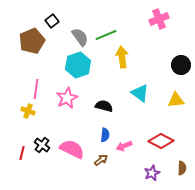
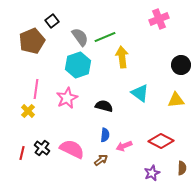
green line: moved 1 px left, 2 px down
yellow cross: rotated 24 degrees clockwise
black cross: moved 3 px down
